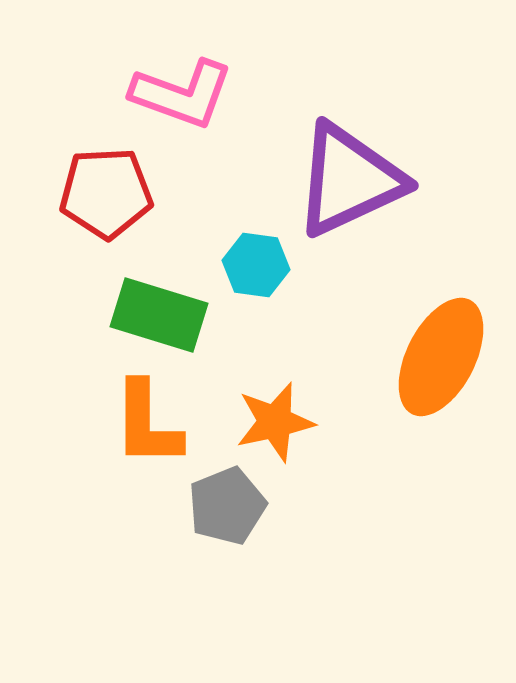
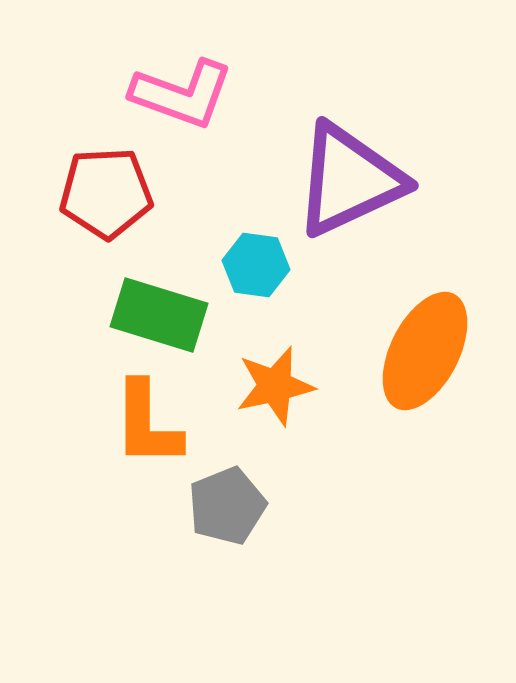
orange ellipse: moved 16 px left, 6 px up
orange star: moved 36 px up
